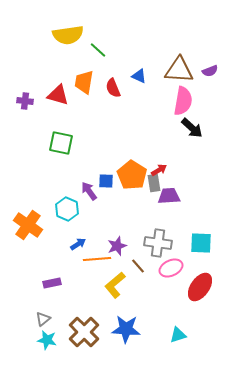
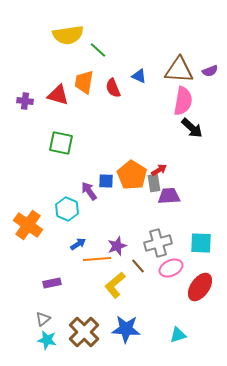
gray cross: rotated 24 degrees counterclockwise
